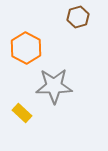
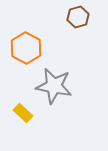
gray star: rotated 12 degrees clockwise
yellow rectangle: moved 1 px right
